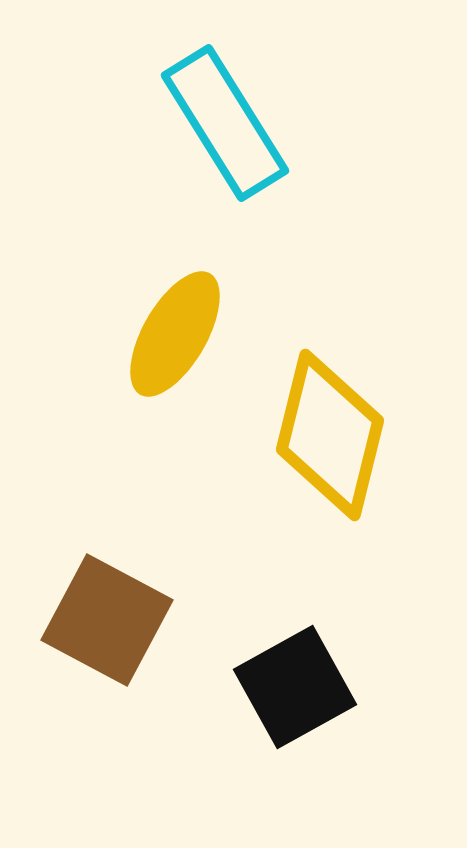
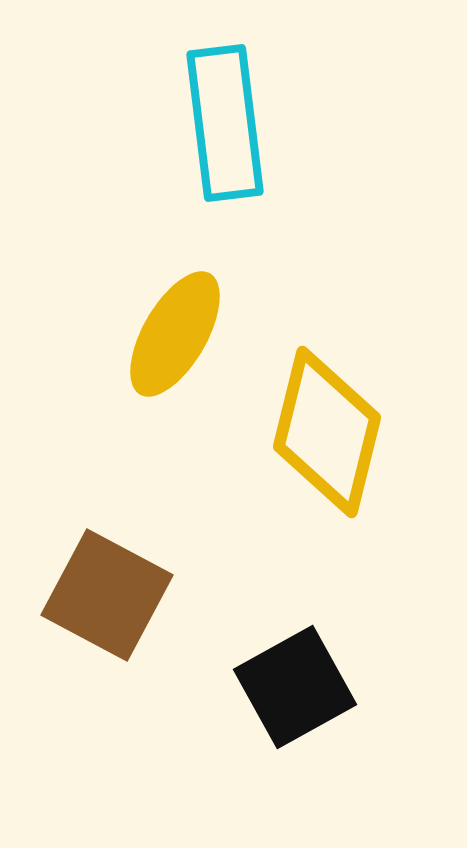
cyan rectangle: rotated 25 degrees clockwise
yellow diamond: moved 3 px left, 3 px up
brown square: moved 25 px up
